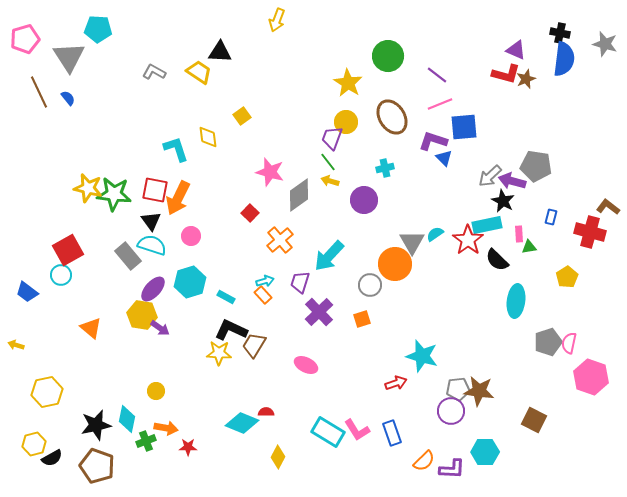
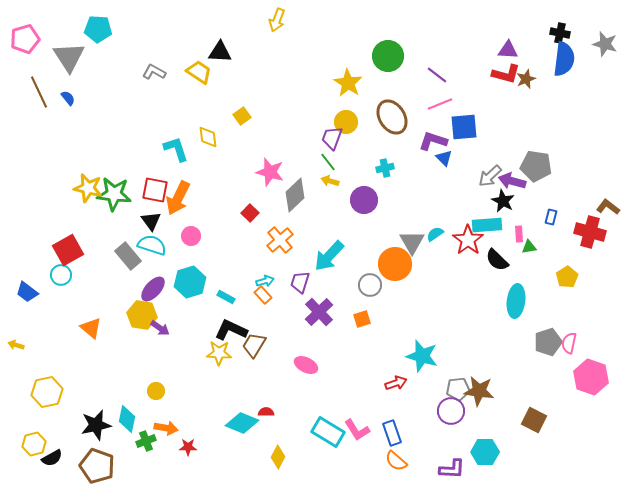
purple triangle at (516, 50): moved 8 px left; rotated 20 degrees counterclockwise
gray diamond at (299, 195): moved 4 px left; rotated 8 degrees counterclockwise
cyan rectangle at (487, 225): rotated 8 degrees clockwise
orange semicircle at (424, 461): moved 28 px left; rotated 85 degrees clockwise
